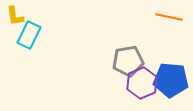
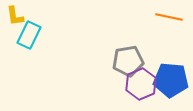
purple hexagon: moved 1 px left, 1 px down
